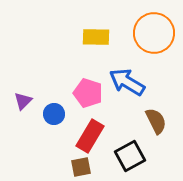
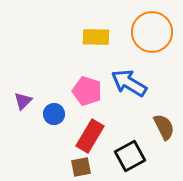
orange circle: moved 2 px left, 1 px up
blue arrow: moved 2 px right, 1 px down
pink pentagon: moved 1 px left, 2 px up
brown semicircle: moved 8 px right, 6 px down
